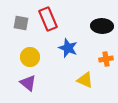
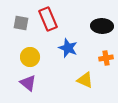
orange cross: moved 1 px up
